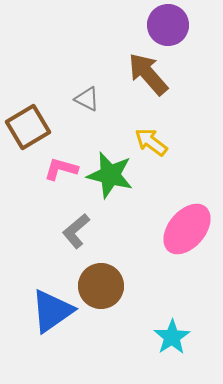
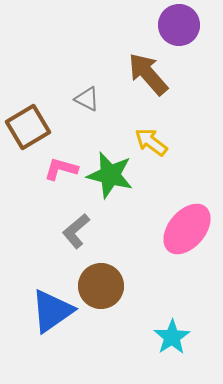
purple circle: moved 11 px right
